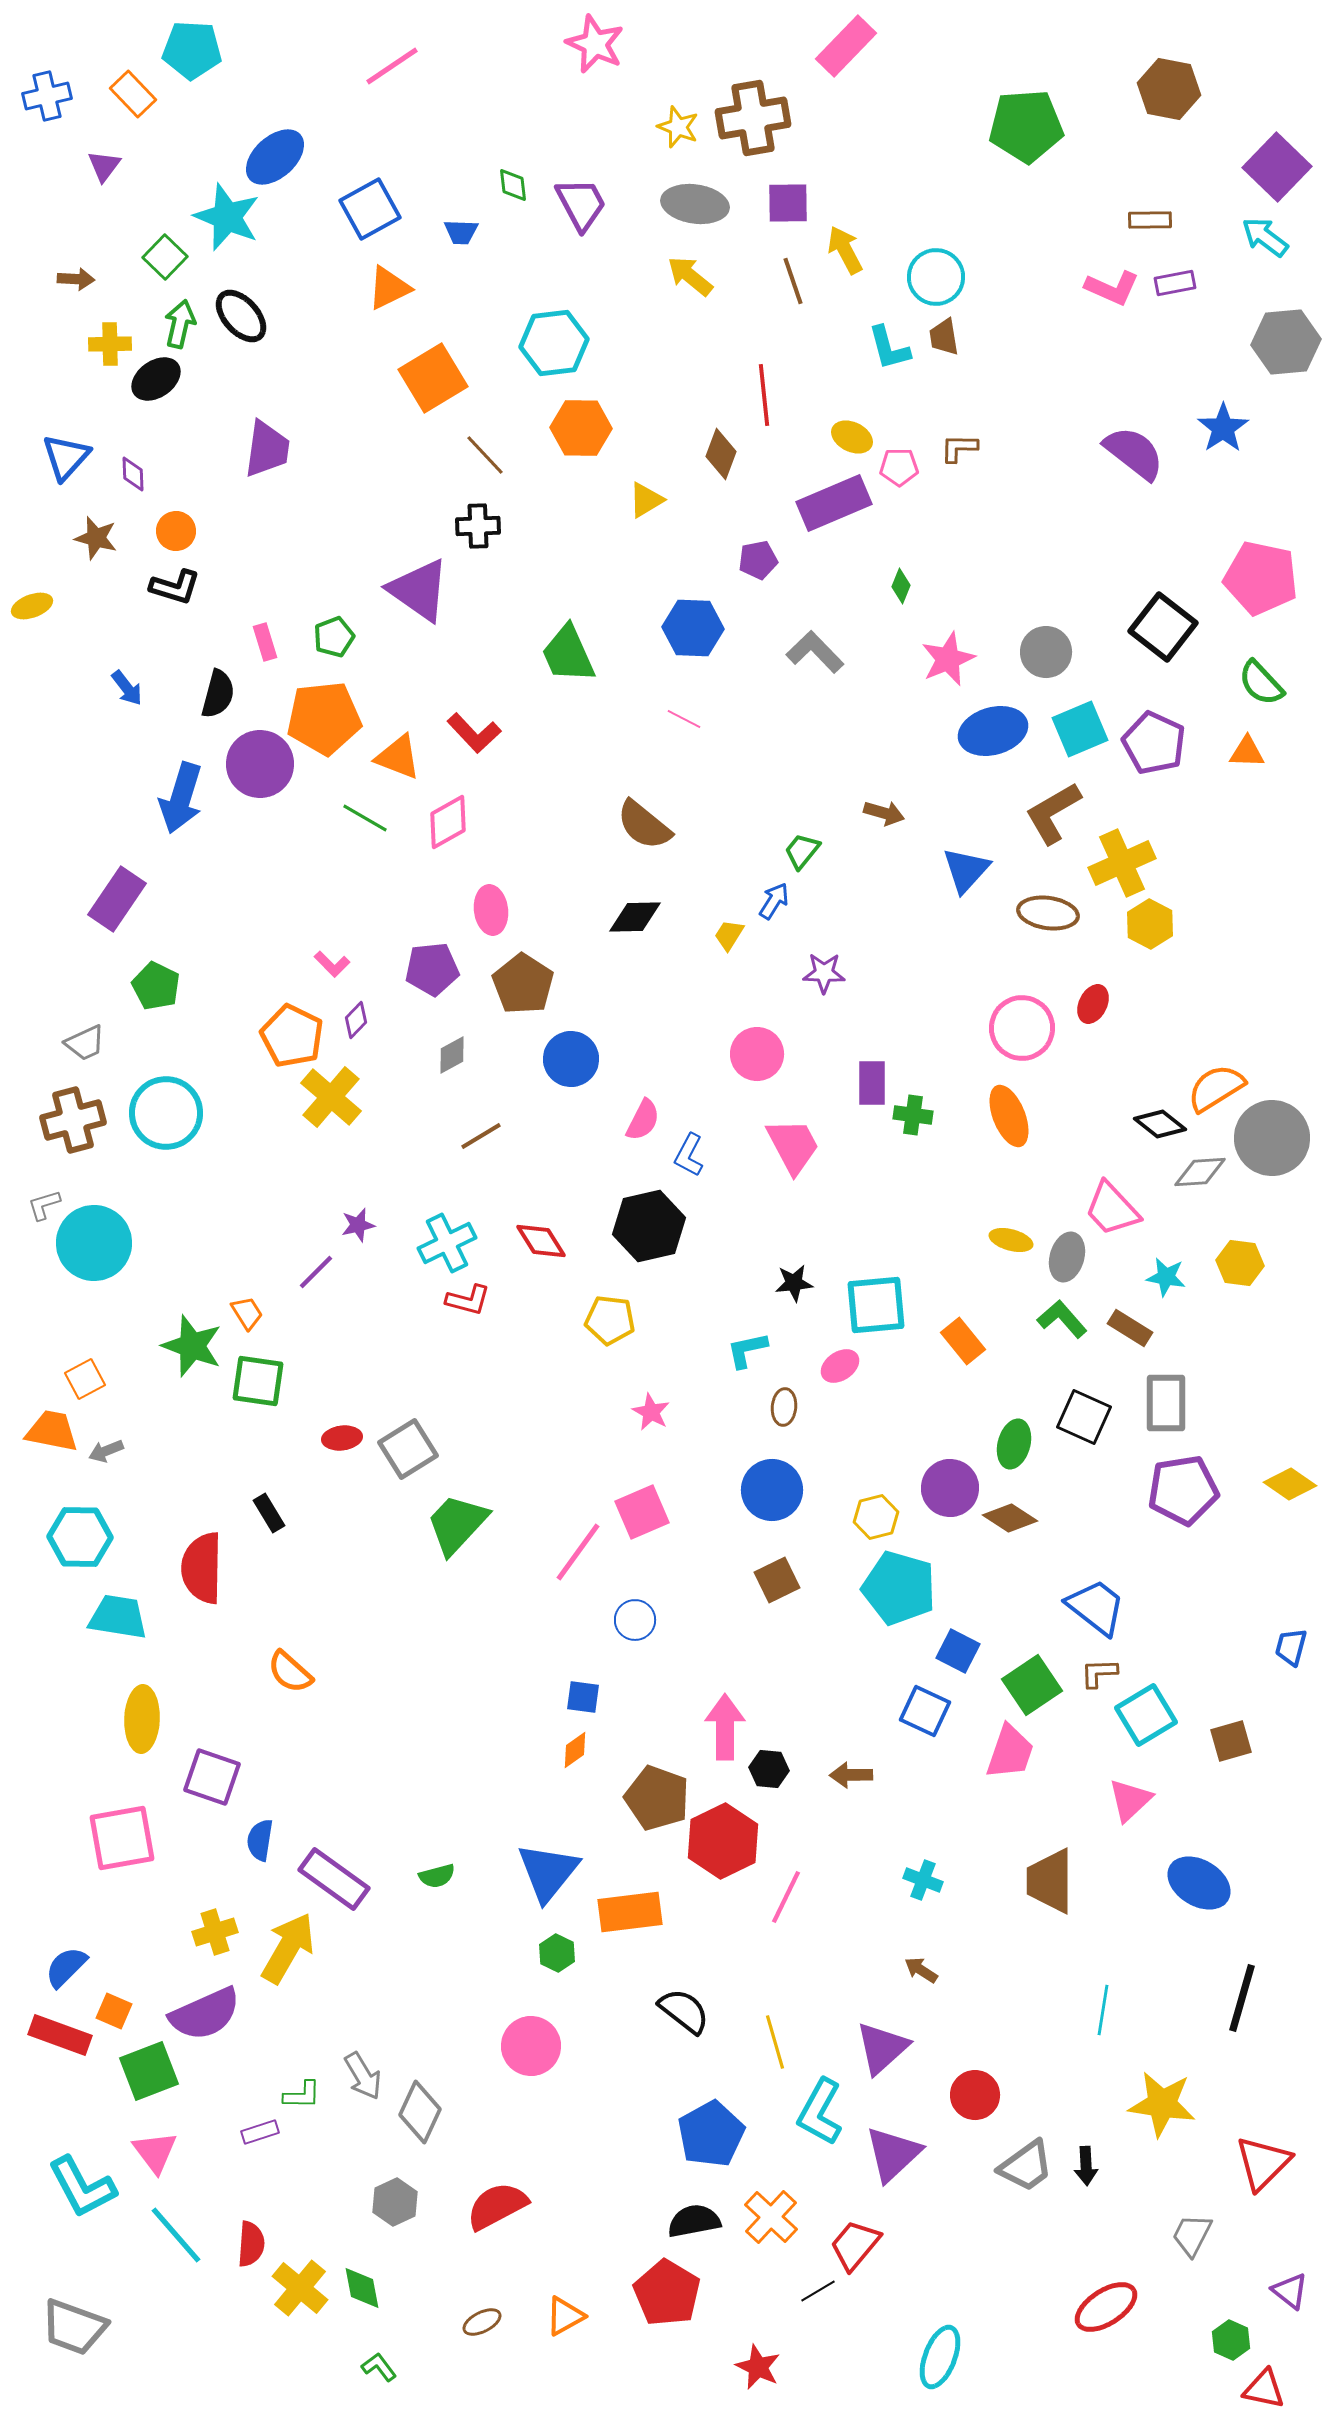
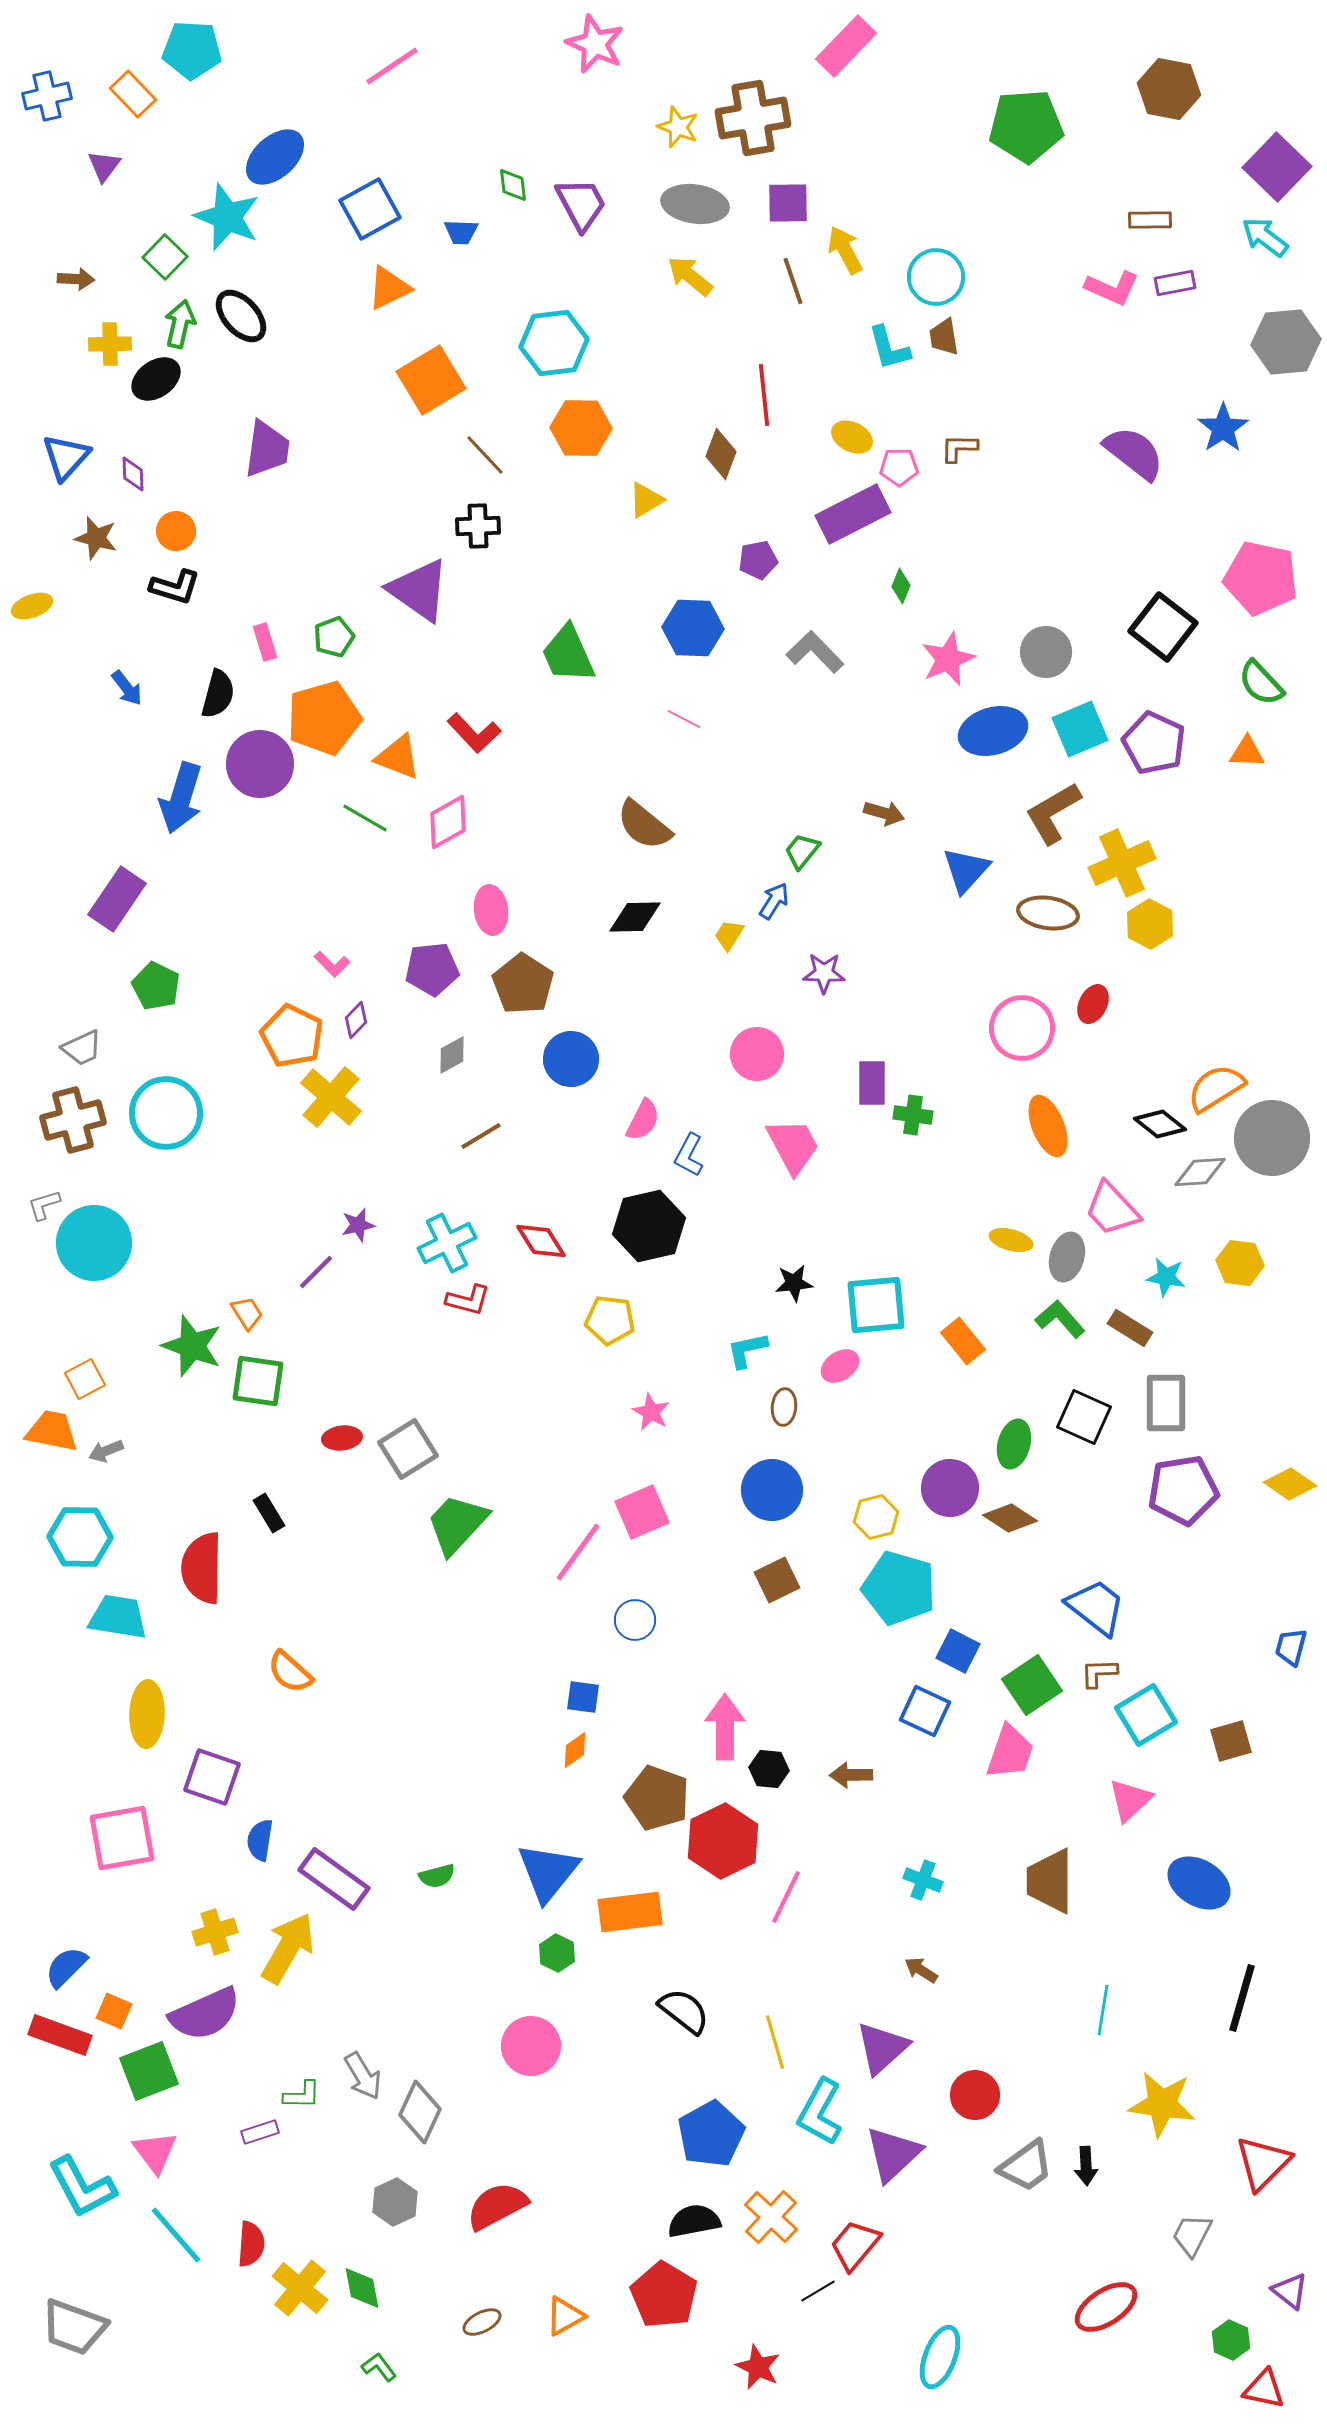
orange square at (433, 378): moved 2 px left, 2 px down
purple rectangle at (834, 503): moved 19 px right, 11 px down; rotated 4 degrees counterclockwise
orange pentagon at (324, 718): rotated 10 degrees counterclockwise
gray trapezoid at (85, 1043): moved 3 px left, 5 px down
orange ellipse at (1009, 1116): moved 39 px right, 10 px down
green L-shape at (1062, 1319): moved 2 px left
yellow ellipse at (142, 1719): moved 5 px right, 5 px up
red pentagon at (667, 2293): moved 3 px left, 2 px down
